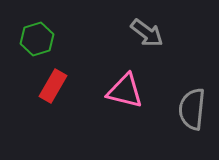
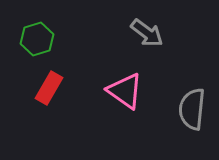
red rectangle: moved 4 px left, 2 px down
pink triangle: rotated 21 degrees clockwise
